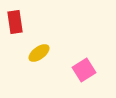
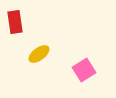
yellow ellipse: moved 1 px down
